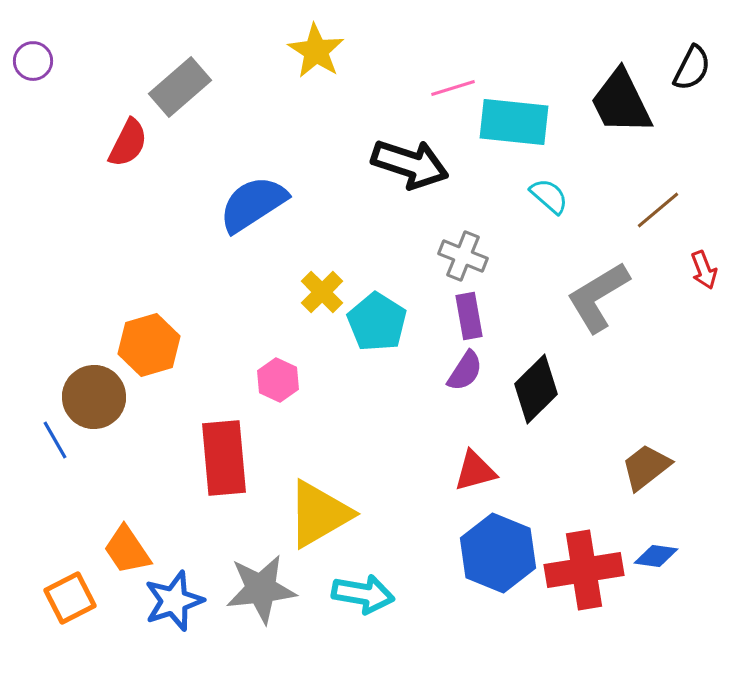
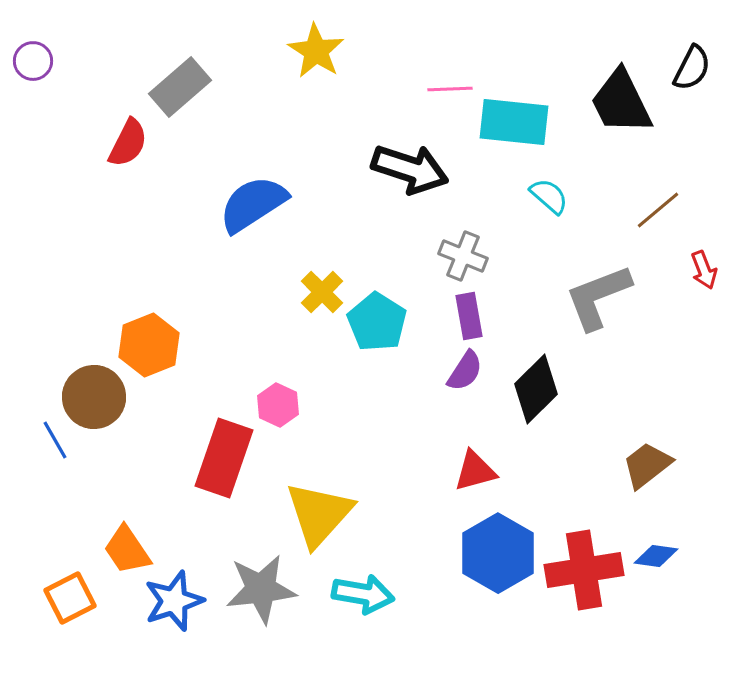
pink line: moved 3 px left, 1 px down; rotated 15 degrees clockwise
black arrow: moved 5 px down
gray L-shape: rotated 10 degrees clockwise
orange hexagon: rotated 6 degrees counterclockwise
pink hexagon: moved 25 px down
red rectangle: rotated 24 degrees clockwise
brown trapezoid: moved 1 px right, 2 px up
yellow triangle: rotated 18 degrees counterclockwise
blue hexagon: rotated 8 degrees clockwise
